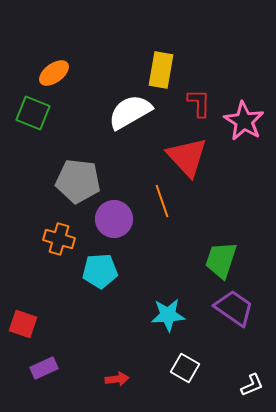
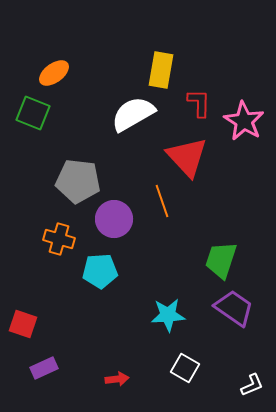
white semicircle: moved 3 px right, 2 px down
